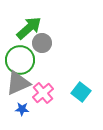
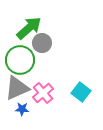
gray triangle: moved 1 px left, 5 px down
